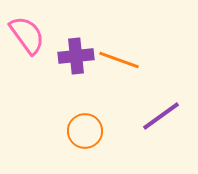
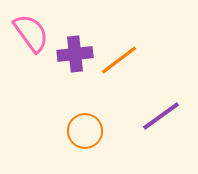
pink semicircle: moved 4 px right, 2 px up
purple cross: moved 1 px left, 2 px up
orange line: rotated 57 degrees counterclockwise
